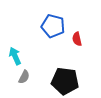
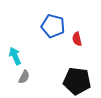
black pentagon: moved 12 px right
